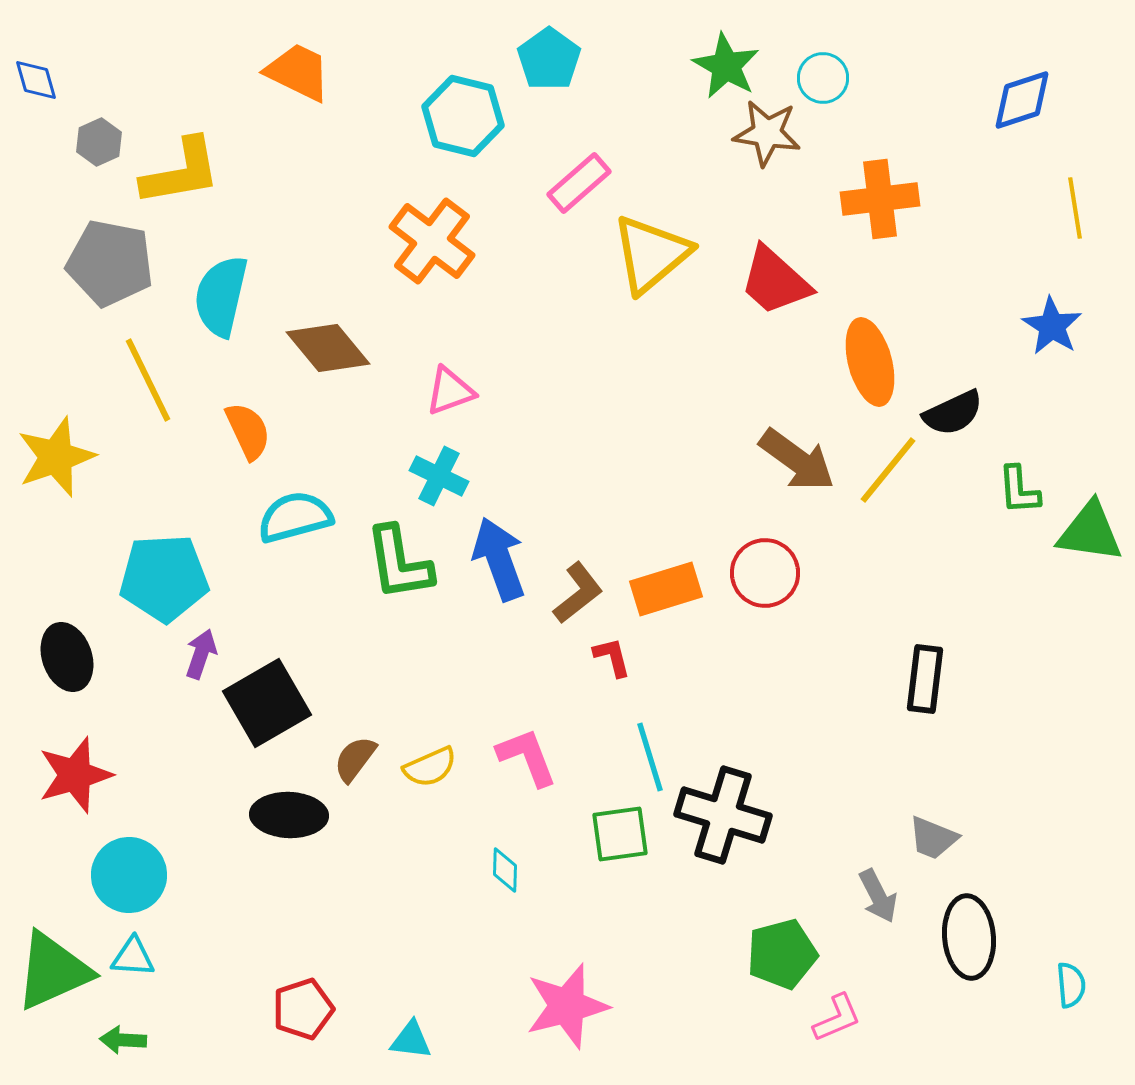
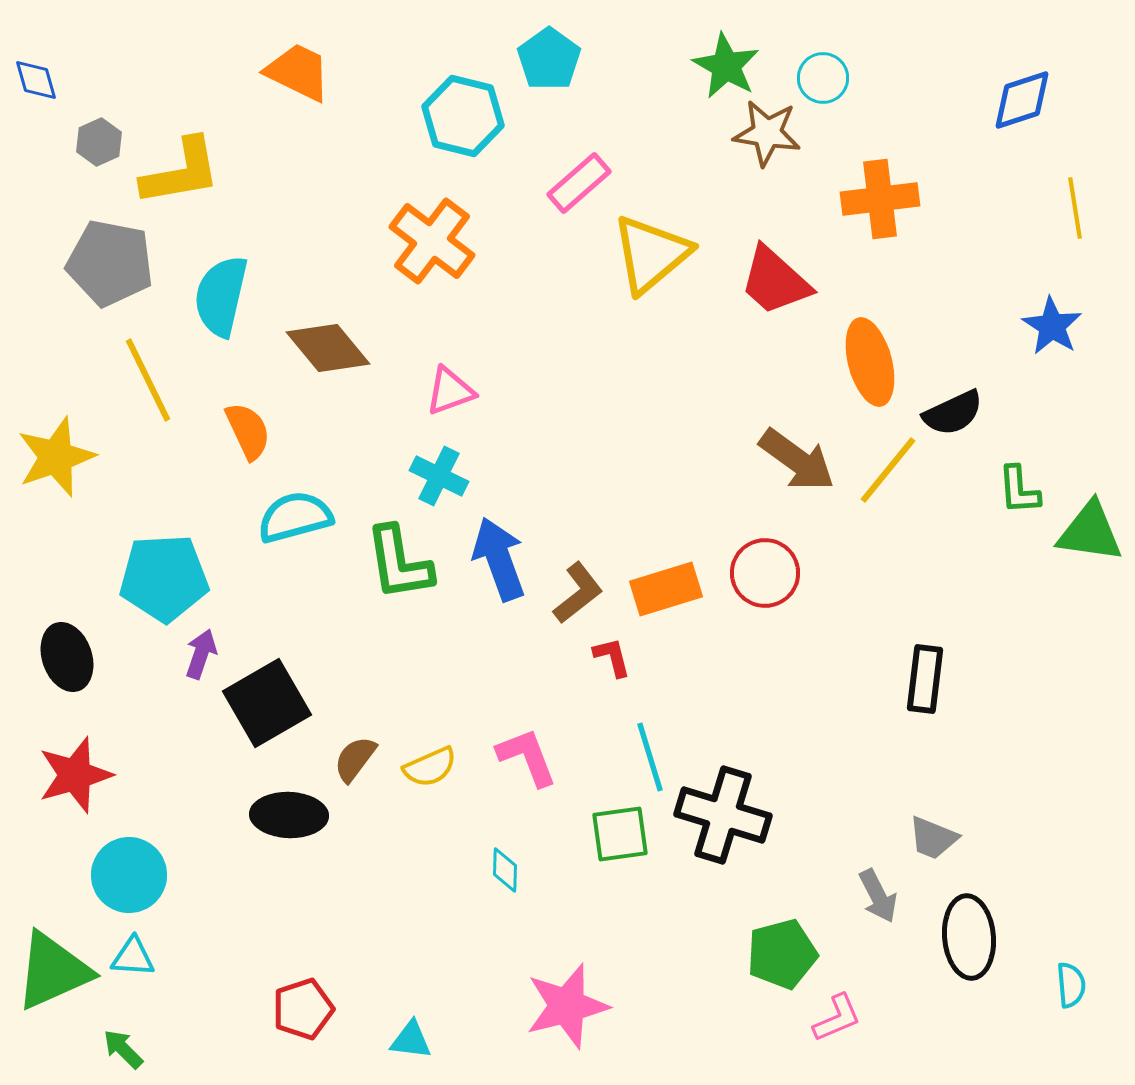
green arrow at (123, 1040): moved 9 px down; rotated 42 degrees clockwise
